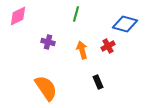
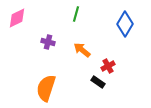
pink diamond: moved 1 px left, 2 px down
blue diamond: rotated 75 degrees counterclockwise
red cross: moved 20 px down
orange arrow: rotated 36 degrees counterclockwise
black rectangle: rotated 32 degrees counterclockwise
orange semicircle: rotated 128 degrees counterclockwise
